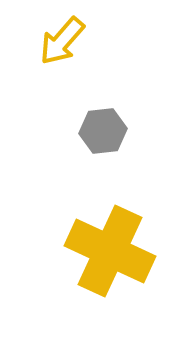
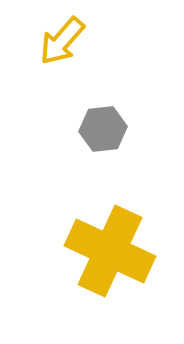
gray hexagon: moved 2 px up
